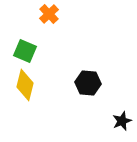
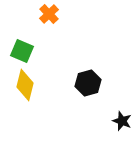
green square: moved 3 px left
black hexagon: rotated 20 degrees counterclockwise
black star: rotated 30 degrees counterclockwise
